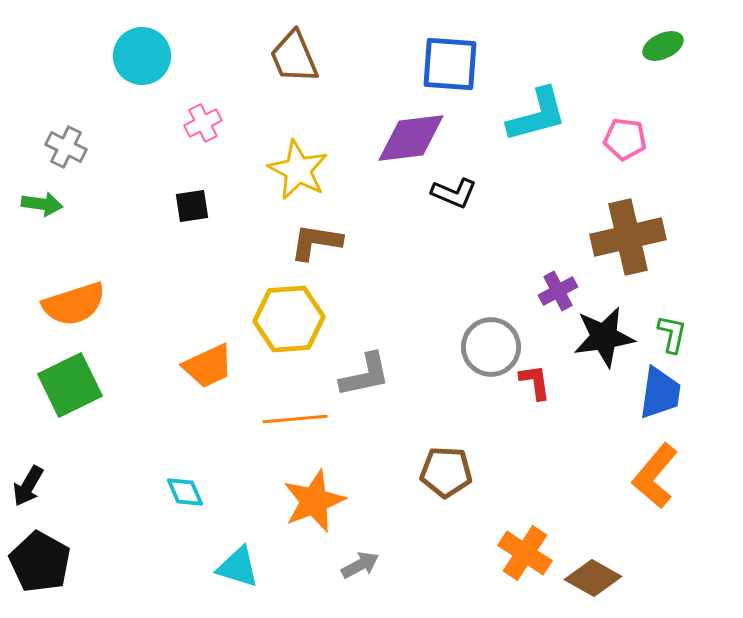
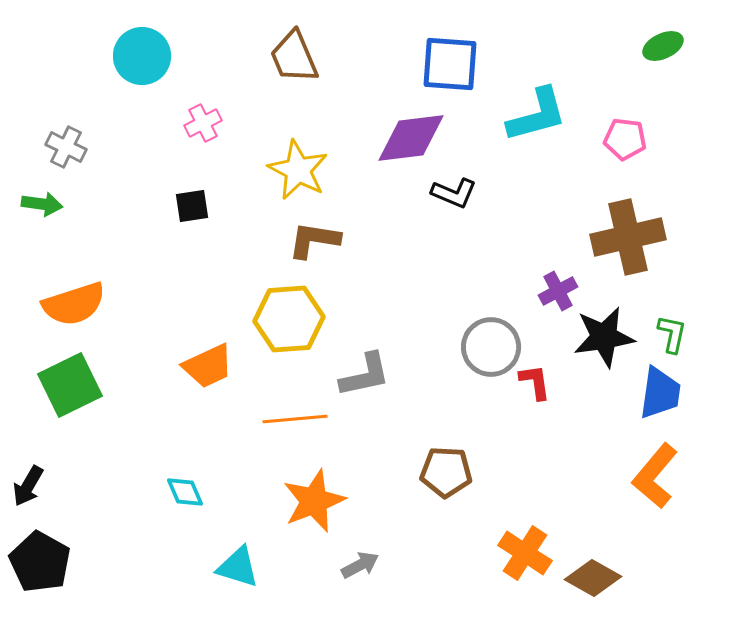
brown L-shape: moved 2 px left, 2 px up
